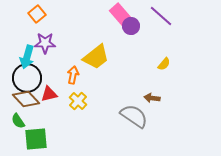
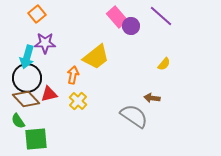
pink rectangle: moved 3 px left, 3 px down
